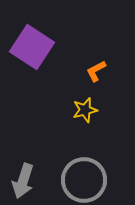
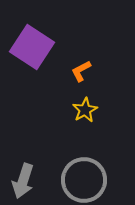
orange L-shape: moved 15 px left
yellow star: rotated 15 degrees counterclockwise
